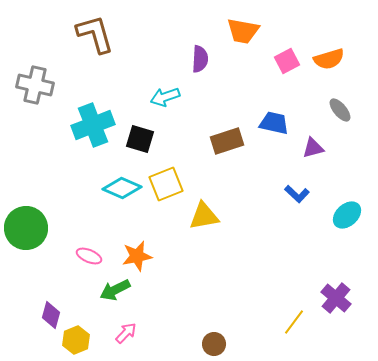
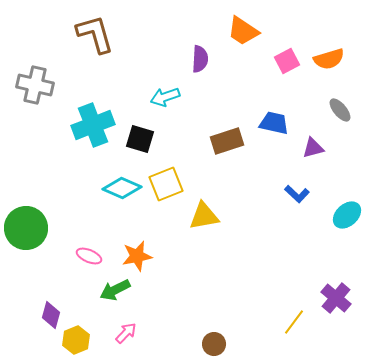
orange trapezoid: rotated 24 degrees clockwise
